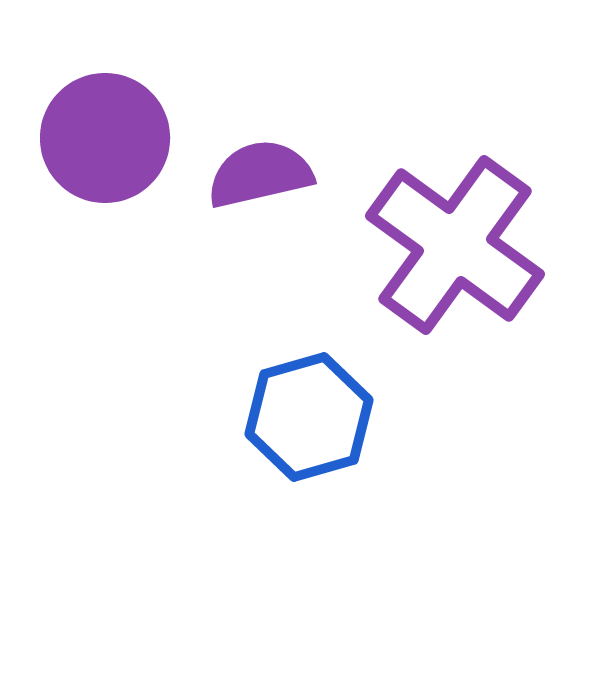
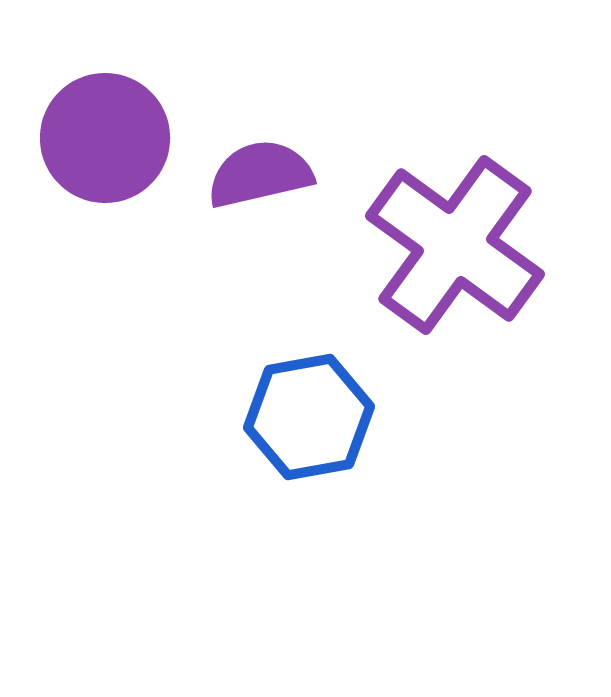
blue hexagon: rotated 6 degrees clockwise
